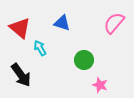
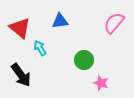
blue triangle: moved 2 px left, 2 px up; rotated 24 degrees counterclockwise
pink star: moved 1 px right, 2 px up
